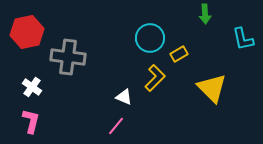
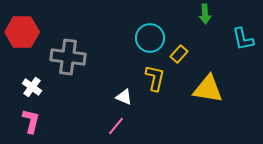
red hexagon: moved 5 px left; rotated 12 degrees clockwise
yellow rectangle: rotated 18 degrees counterclockwise
yellow L-shape: rotated 32 degrees counterclockwise
yellow triangle: moved 4 px left, 1 px down; rotated 36 degrees counterclockwise
